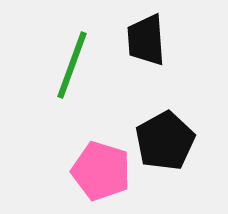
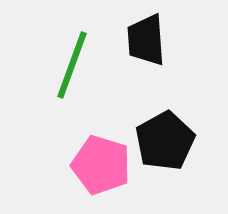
pink pentagon: moved 6 px up
